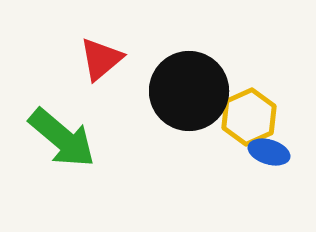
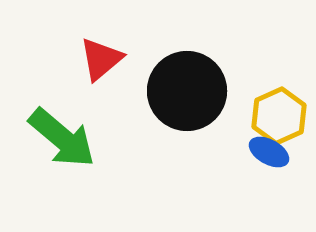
black circle: moved 2 px left
yellow hexagon: moved 30 px right, 1 px up
blue ellipse: rotated 12 degrees clockwise
